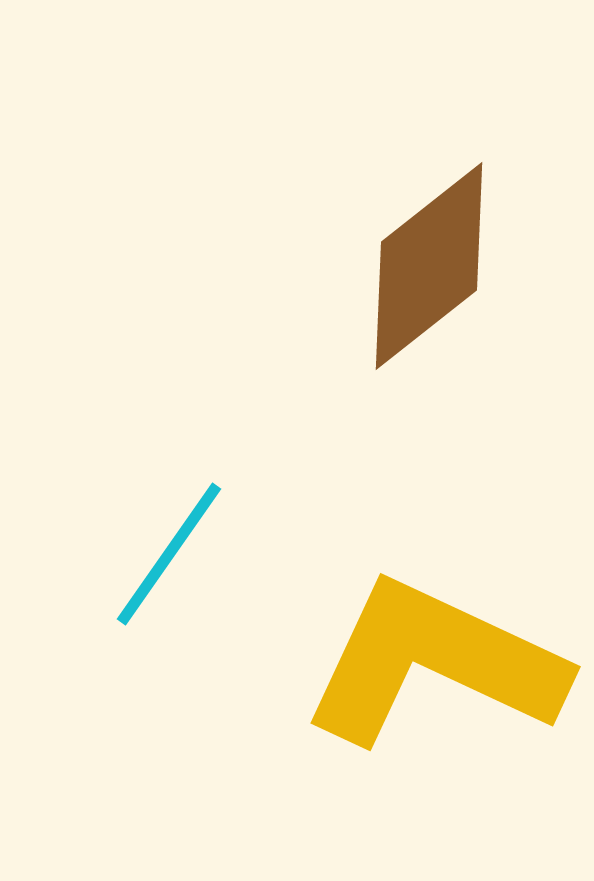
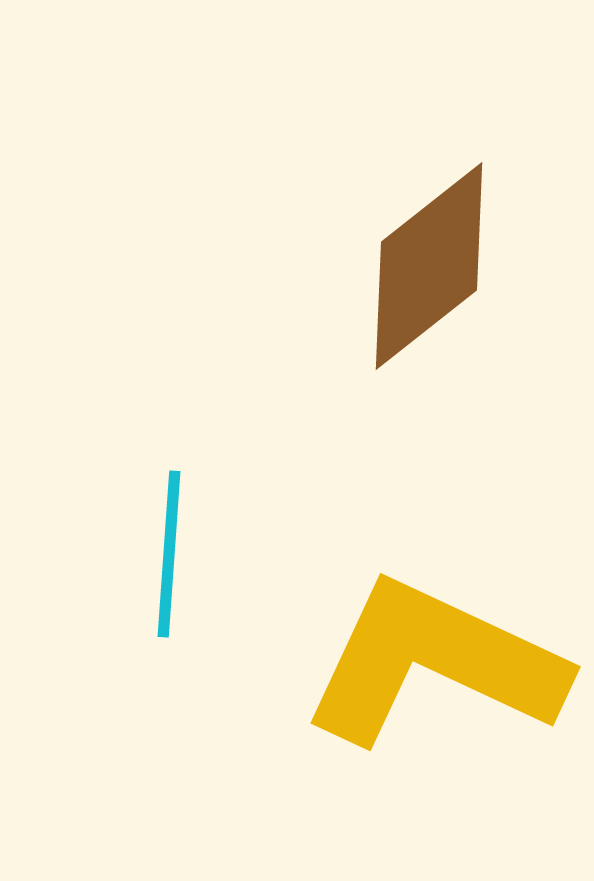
cyan line: rotated 31 degrees counterclockwise
